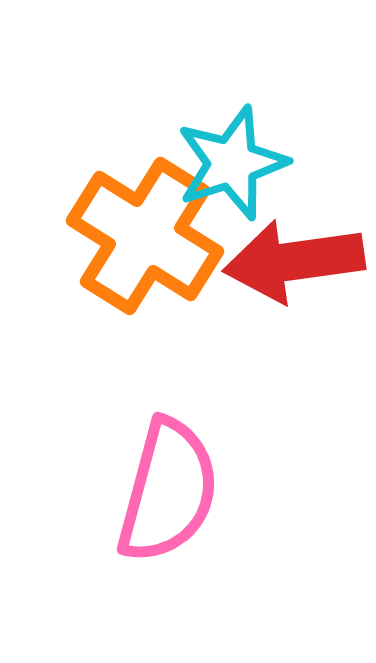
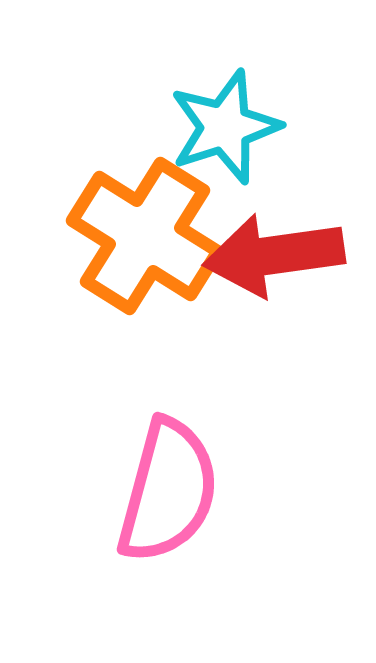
cyan star: moved 7 px left, 36 px up
red arrow: moved 20 px left, 6 px up
